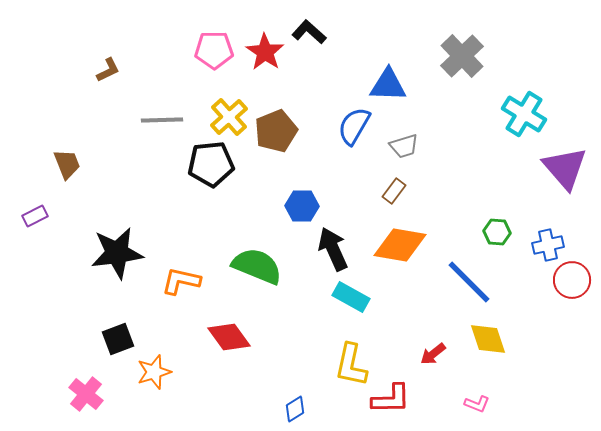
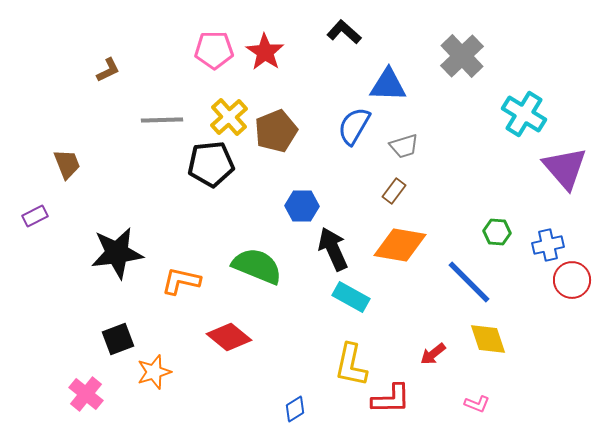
black L-shape: moved 35 px right
red diamond: rotated 15 degrees counterclockwise
